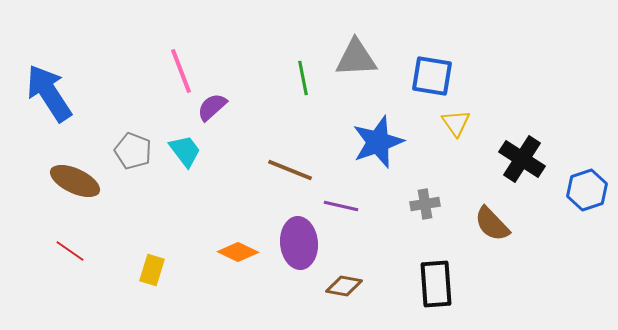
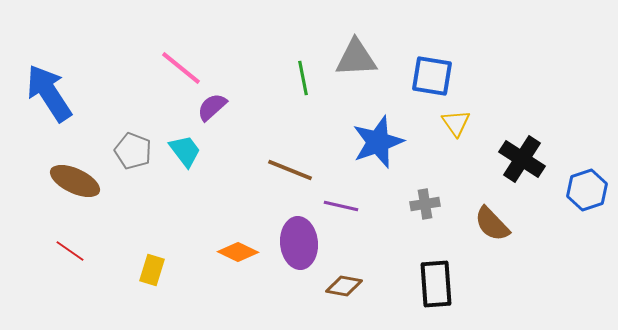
pink line: moved 3 px up; rotated 30 degrees counterclockwise
